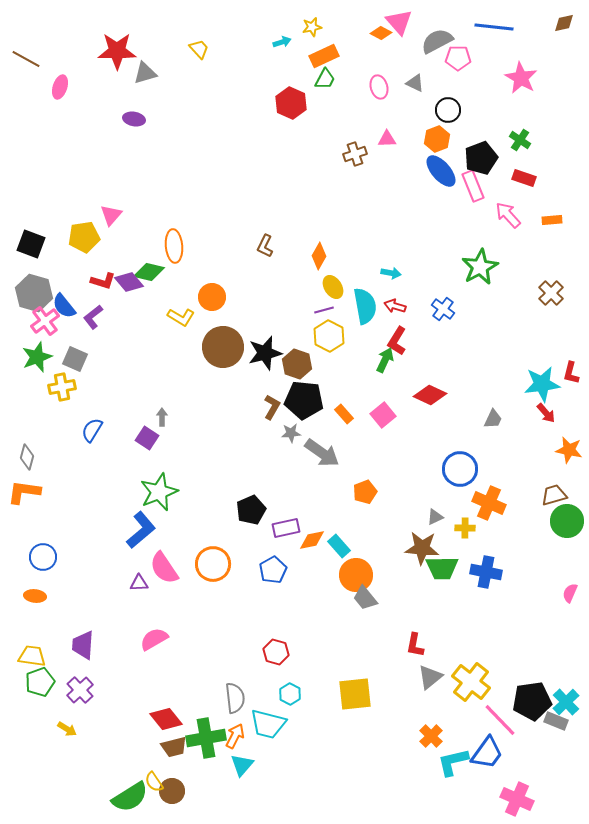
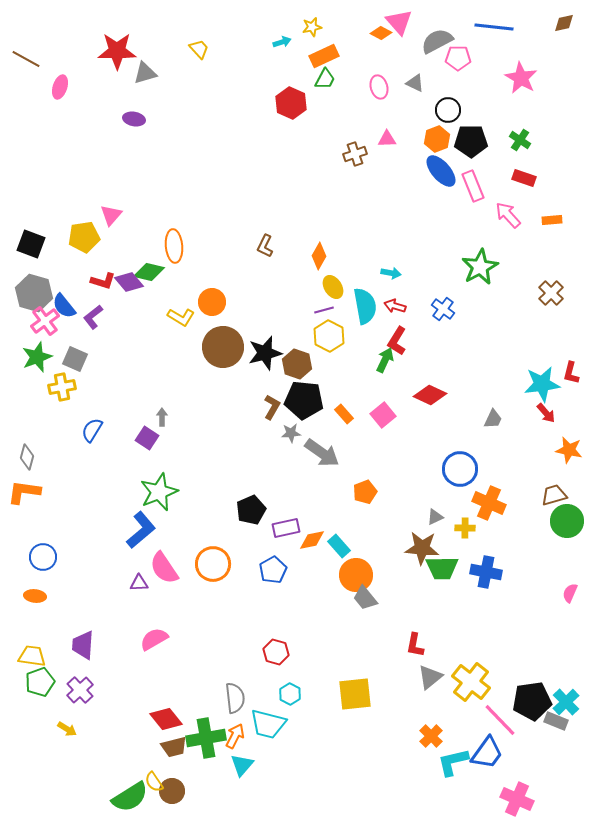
black pentagon at (481, 158): moved 10 px left, 17 px up; rotated 20 degrees clockwise
orange circle at (212, 297): moved 5 px down
